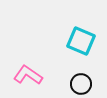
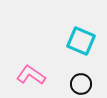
pink L-shape: moved 3 px right
